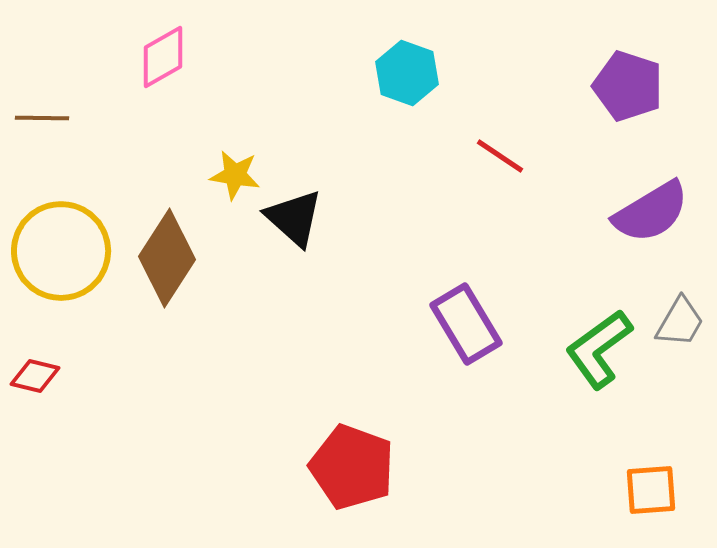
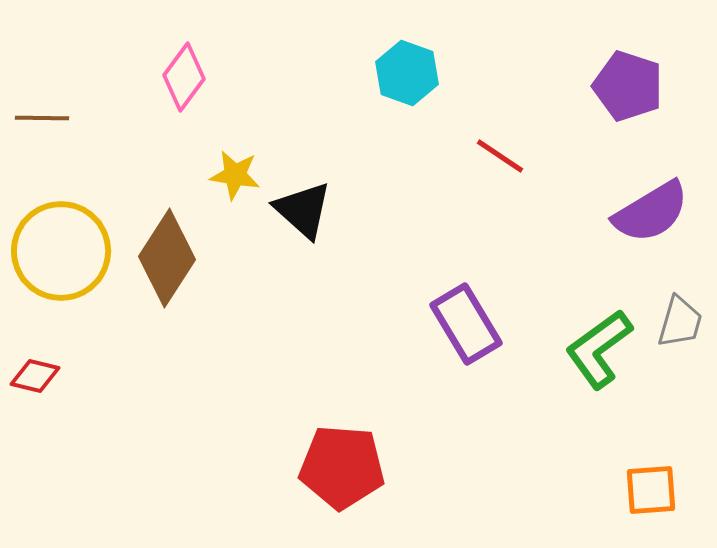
pink diamond: moved 21 px right, 20 px down; rotated 24 degrees counterclockwise
black triangle: moved 9 px right, 8 px up
gray trapezoid: rotated 14 degrees counterclockwise
red pentagon: moved 10 px left; rotated 16 degrees counterclockwise
